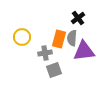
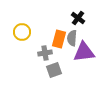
black cross: rotated 16 degrees counterclockwise
yellow circle: moved 5 px up
purple triangle: moved 1 px down
